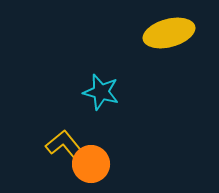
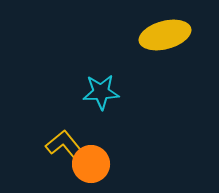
yellow ellipse: moved 4 px left, 2 px down
cyan star: rotated 18 degrees counterclockwise
